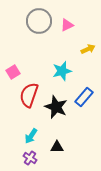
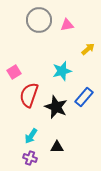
gray circle: moved 1 px up
pink triangle: rotated 16 degrees clockwise
yellow arrow: rotated 16 degrees counterclockwise
pink square: moved 1 px right
purple cross: rotated 16 degrees counterclockwise
